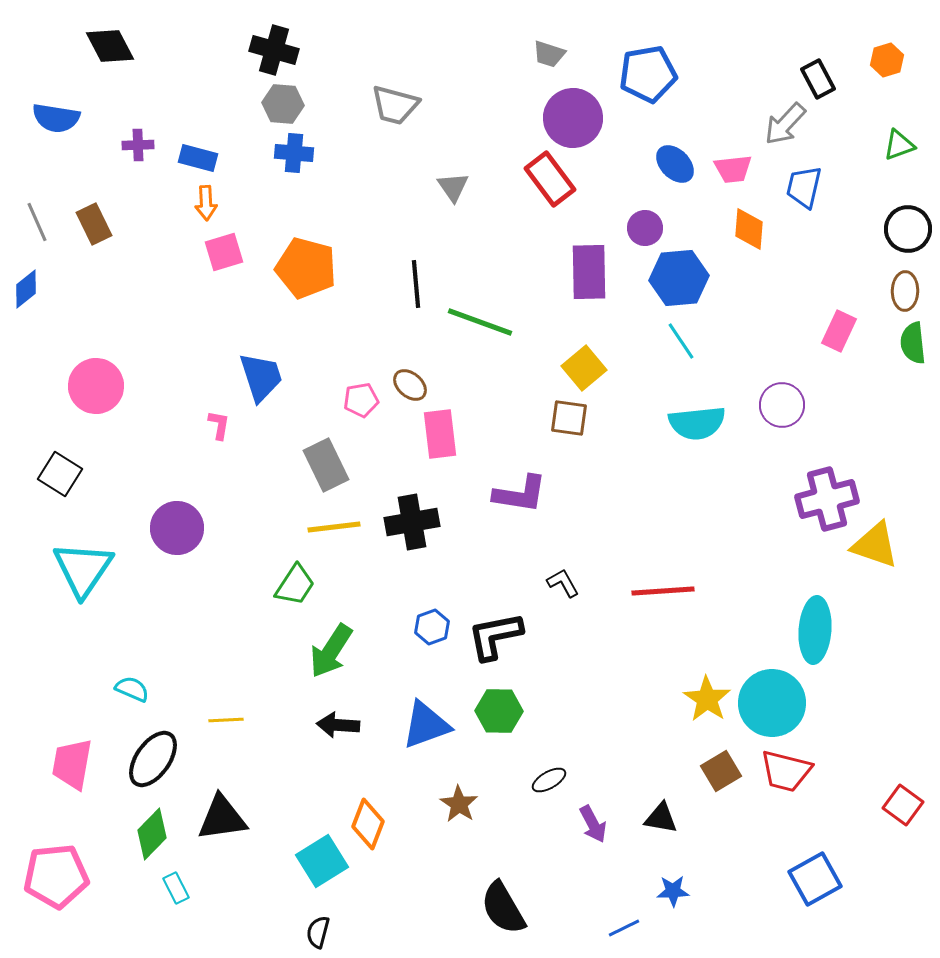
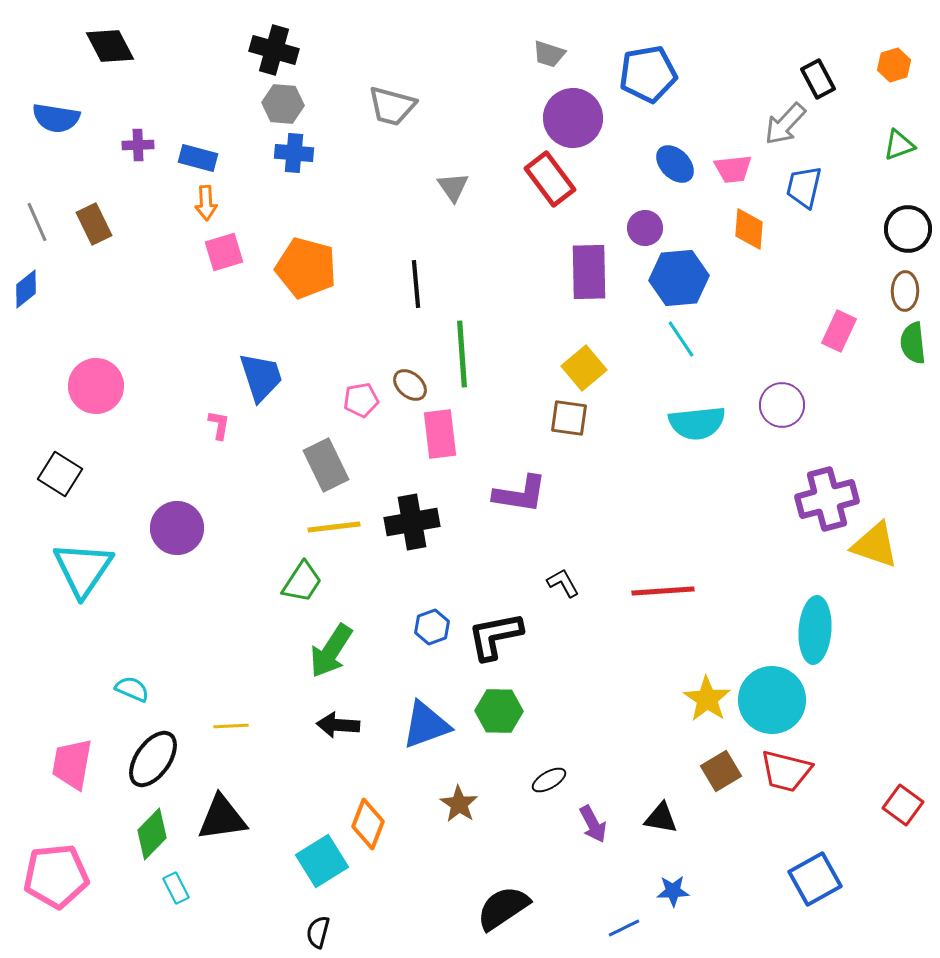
orange hexagon at (887, 60): moved 7 px right, 5 px down
gray trapezoid at (395, 105): moved 3 px left, 1 px down
green line at (480, 322): moved 18 px left, 32 px down; rotated 66 degrees clockwise
cyan line at (681, 341): moved 2 px up
green trapezoid at (295, 585): moved 7 px right, 3 px up
cyan circle at (772, 703): moved 3 px up
yellow line at (226, 720): moved 5 px right, 6 px down
black semicircle at (503, 908): rotated 86 degrees clockwise
